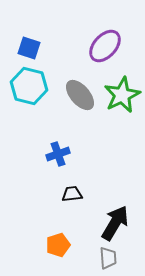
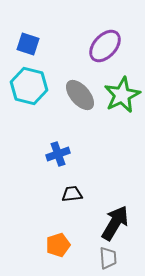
blue square: moved 1 px left, 4 px up
